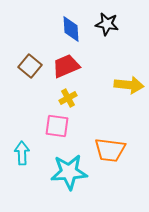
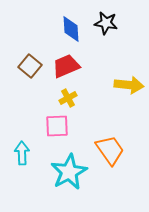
black star: moved 1 px left, 1 px up
pink square: rotated 10 degrees counterclockwise
orange trapezoid: rotated 132 degrees counterclockwise
cyan star: rotated 24 degrees counterclockwise
